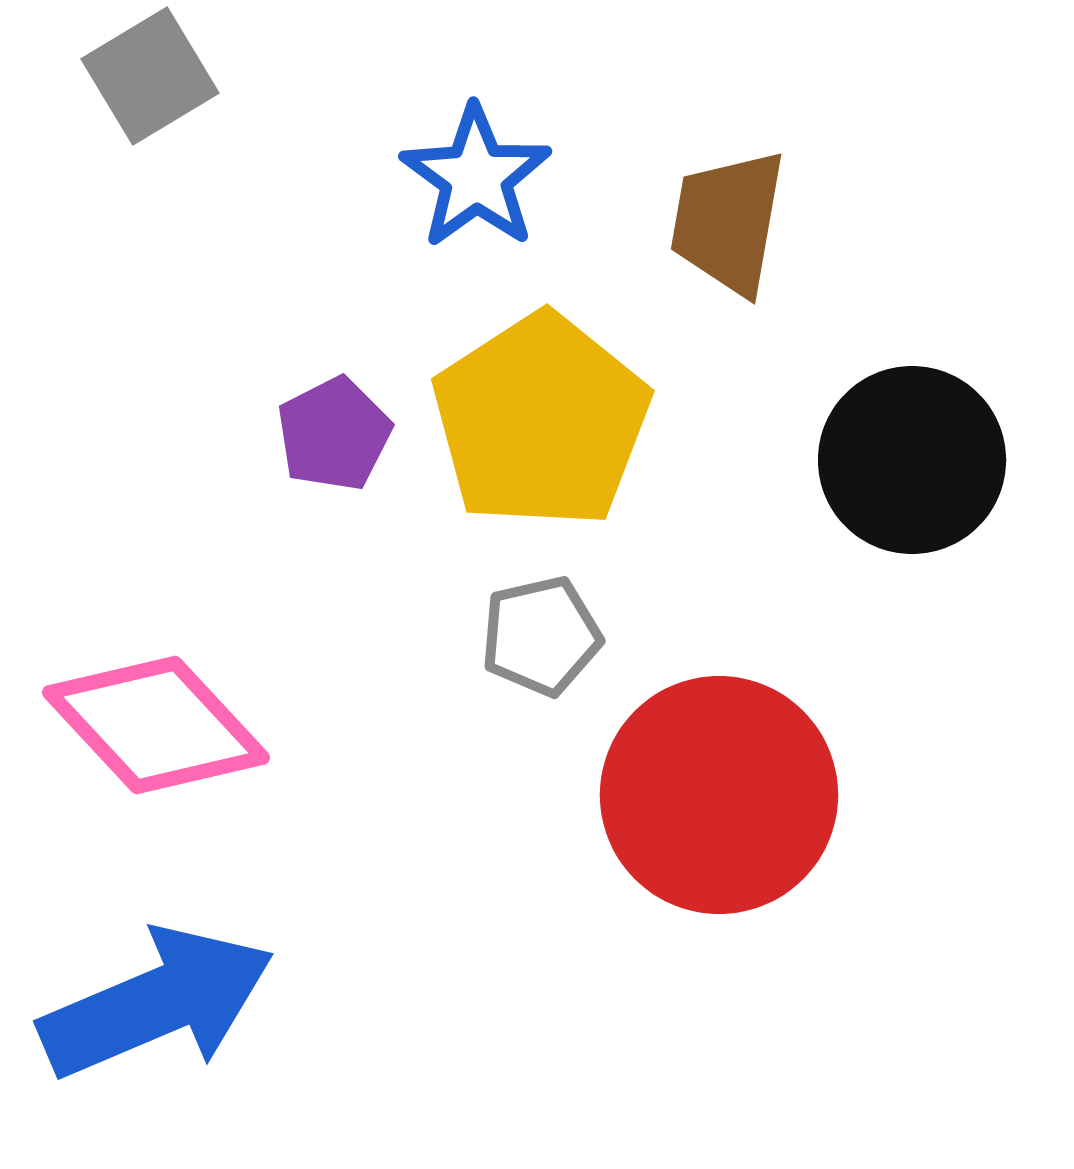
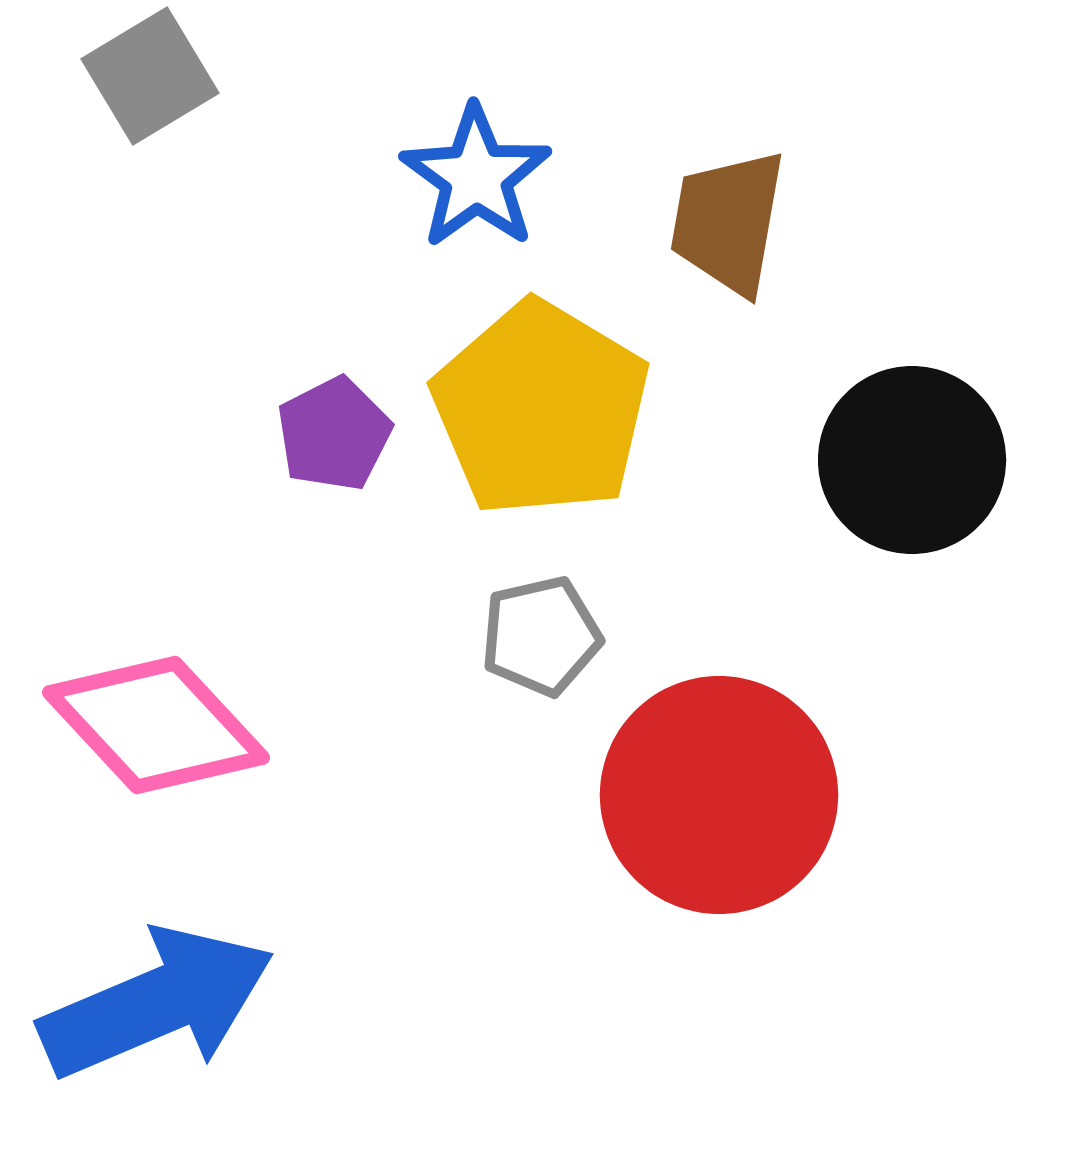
yellow pentagon: moved 12 px up; rotated 8 degrees counterclockwise
